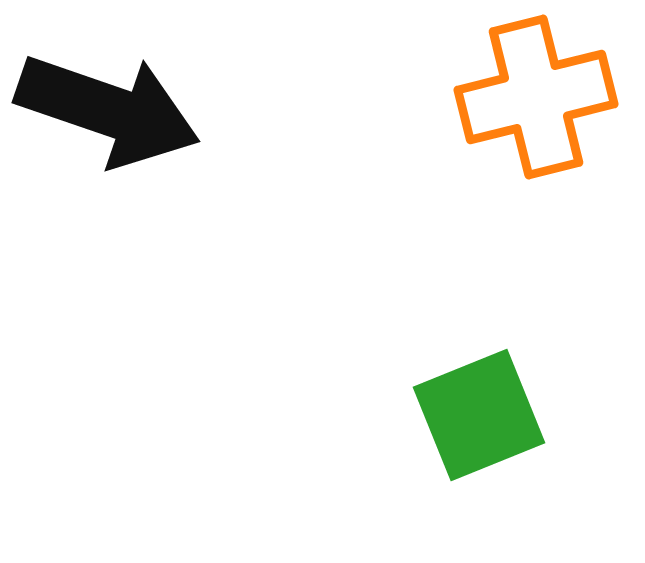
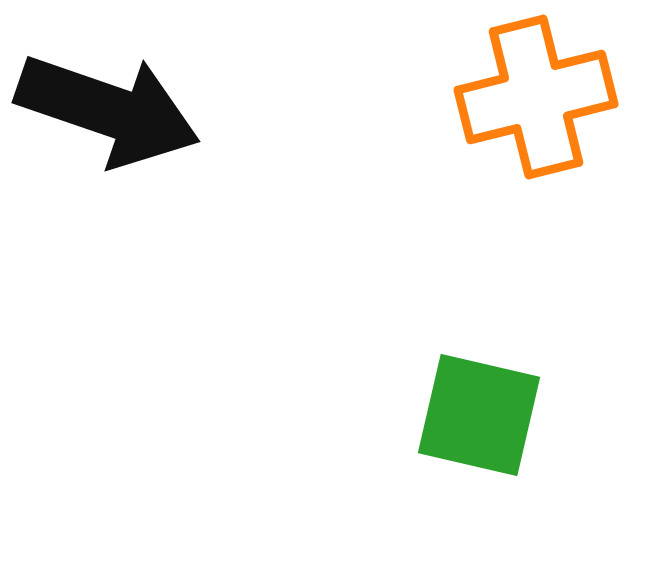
green square: rotated 35 degrees clockwise
